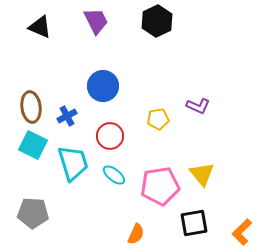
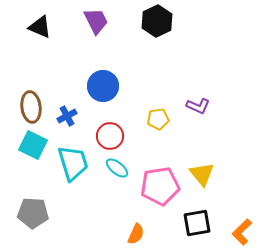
cyan ellipse: moved 3 px right, 7 px up
black square: moved 3 px right
